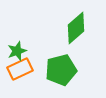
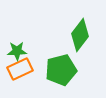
green diamond: moved 4 px right, 7 px down; rotated 12 degrees counterclockwise
green star: rotated 18 degrees clockwise
